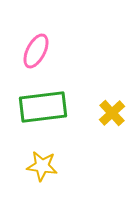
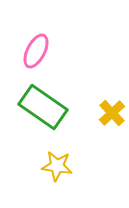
green rectangle: rotated 42 degrees clockwise
yellow star: moved 15 px right
